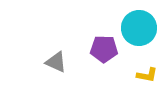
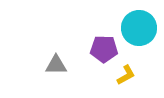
gray triangle: moved 3 px down; rotated 25 degrees counterclockwise
yellow L-shape: moved 21 px left; rotated 40 degrees counterclockwise
